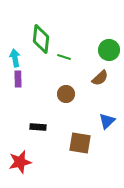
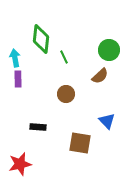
green line: rotated 48 degrees clockwise
brown semicircle: moved 2 px up
blue triangle: rotated 30 degrees counterclockwise
red star: moved 2 px down
